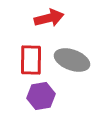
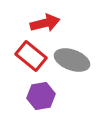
red arrow: moved 4 px left, 5 px down
red rectangle: moved 4 px up; rotated 52 degrees counterclockwise
